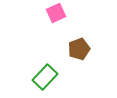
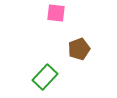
pink square: rotated 30 degrees clockwise
